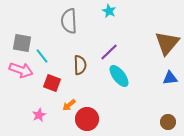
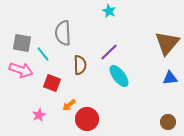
gray semicircle: moved 6 px left, 12 px down
cyan line: moved 1 px right, 2 px up
